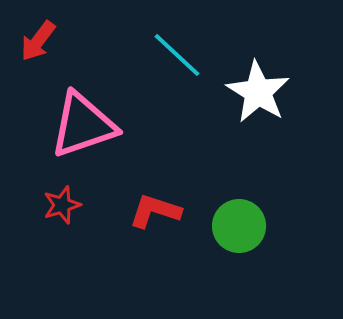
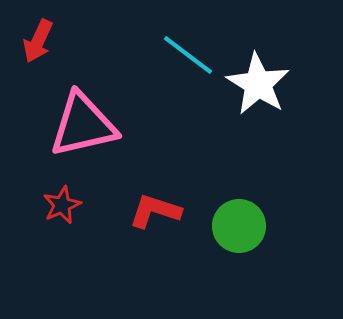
red arrow: rotated 12 degrees counterclockwise
cyan line: moved 11 px right; rotated 6 degrees counterclockwise
white star: moved 8 px up
pink triangle: rotated 6 degrees clockwise
red star: rotated 6 degrees counterclockwise
